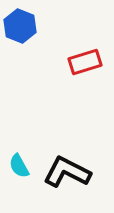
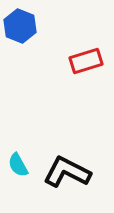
red rectangle: moved 1 px right, 1 px up
cyan semicircle: moved 1 px left, 1 px up
